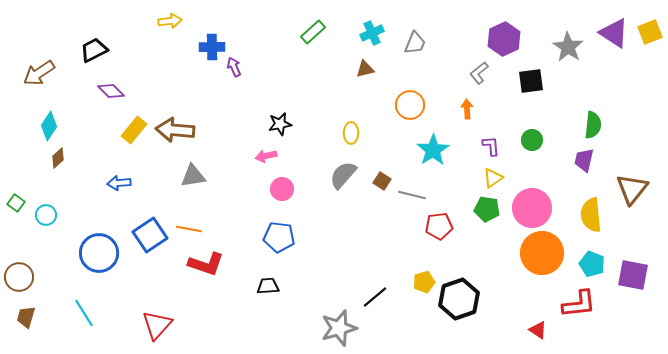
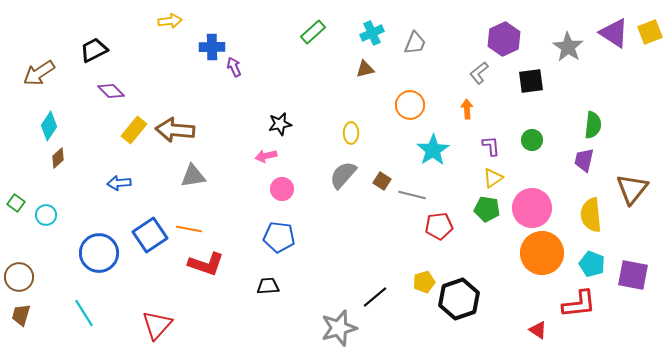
brown trapezoid at (26, 317): moved 5 px left, 2 px up
